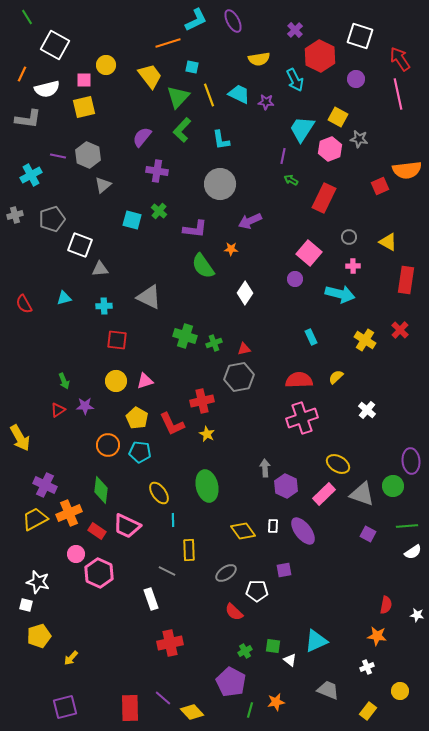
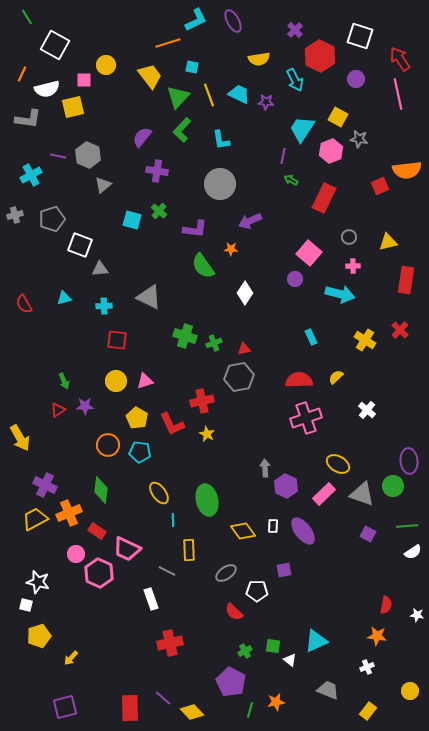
yellow square at (84, 107): moved 11 px left
pink hexagon at (330, 149): moved 1 px right, 2 px down
yellow triangle at (388, 242): rotated 42 degrees counterclockwise
pink cross at (302, 418): moved 4 px right
purple ellipse at (411, 461): moved 2 px left
green ellipse at (207, 486): moved 14 px down
pink trapezoid at (127, 526): moved 23 px down
yellow circle at (400, 691): moved 10 px right
